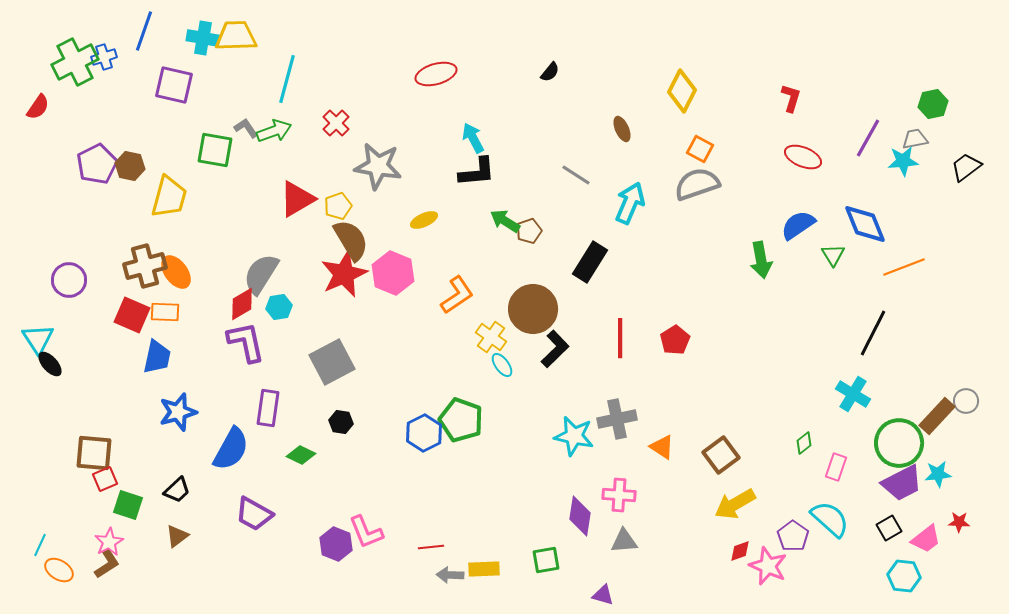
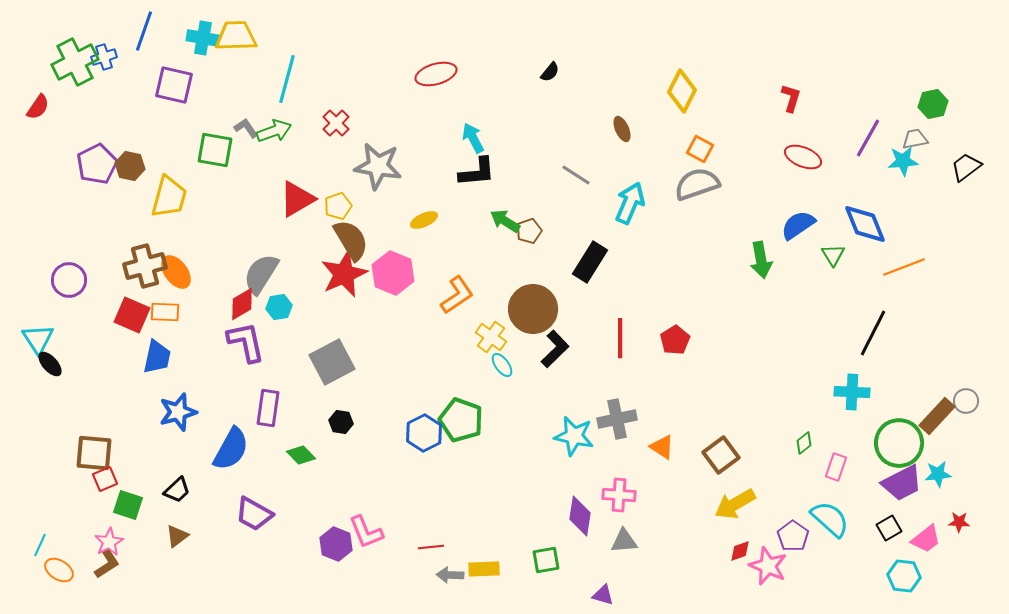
cyan cross at (853, 394): moved 1 px left, 2 px up; rotated 28 degrees counterclockwise
green diamond at (301, 455): rotated 20 degrees clockwise
